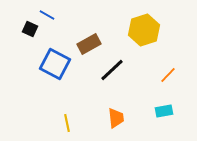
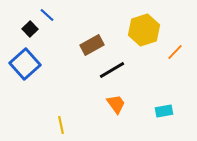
blue line: rotated 14 degrees clockwise
black square: rotated 21 degrees clockwise
brown rectangle: moved 3 px right, 1 px down
blue square: moved 30 px left; rotated 20 degrees clockwise
black line: rotated 12 degrees clockwise
orange line: moved 7 px right, 23 px up
orange trapezoid: moved 14 px up; rotated 30 degrees counterclockwise
yellow line: moved 6 px left, 2 px down
